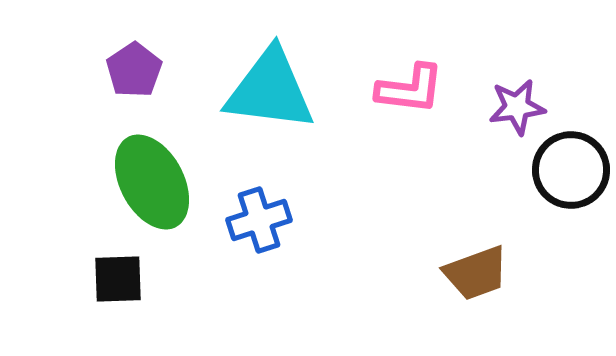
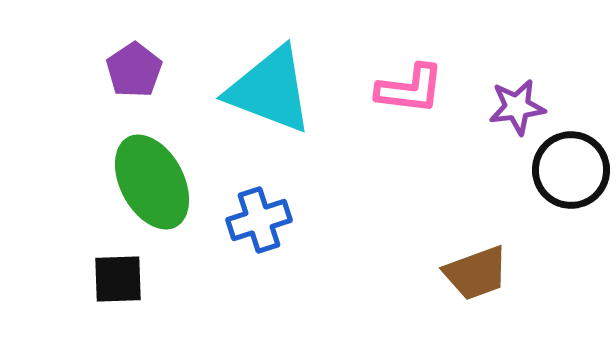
cyan triangle: rotated 14 degrees clockwise
